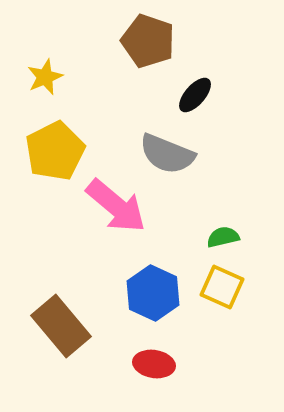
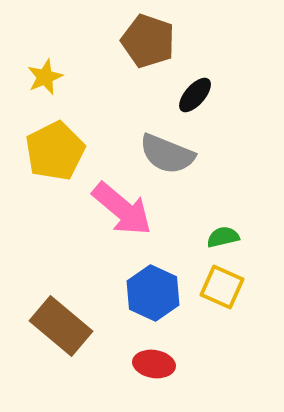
pink arrow: moved 6 px right, 3 px down
brown rectangle: rotated 10 degrees counterclockwise
